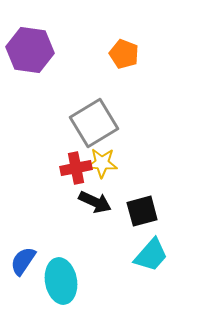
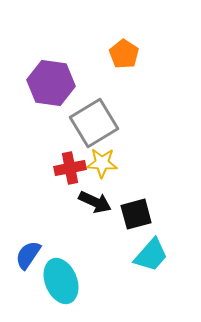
purple hexagon: moved 21 px right, 33 px down
orange pentagon: rotated 12 degrees clockwise
red cross: moved 6 px left
black square: moved 6 px left, 3 px down
blue semicircle: moved 5 px right, 6 px up
cyan ellipse: rotated 12 degrees counterclockwise
